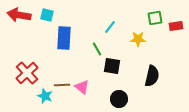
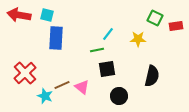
green square: rotated 35 degrees clockwise
cyan line: moved 2 px left, 7 px down
blue rectangle: moved 8 px left
green line: moved 1 px down; rotated 72 degrees counterclockwise
black square: moved 5 px left, 3 px down; rotated 18 degrees counterclockwise
red cross: moved 2 px left
brown line: rotated 21 degrees counterclockwise
black circle: moved 3 px up
